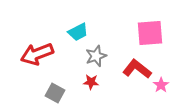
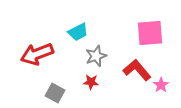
red L-shape: moved 1 px down; rotated 12 degrees clockwise
